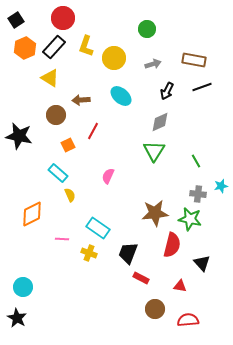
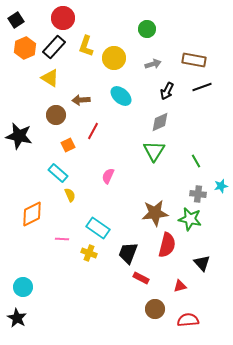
red semicircle at (172, 245): moved 5 px left
red triangle at (180, 286): rotated 24 degrees counterclockwise
